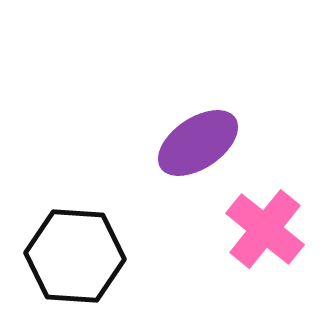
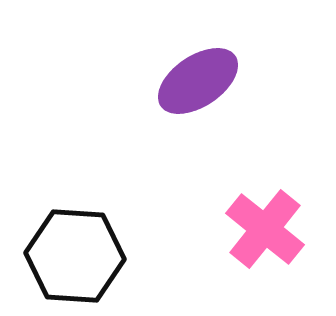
purple ellipse: moved 62 px up
